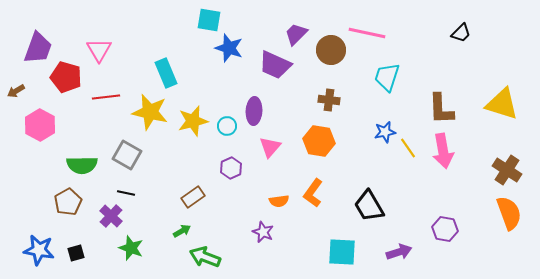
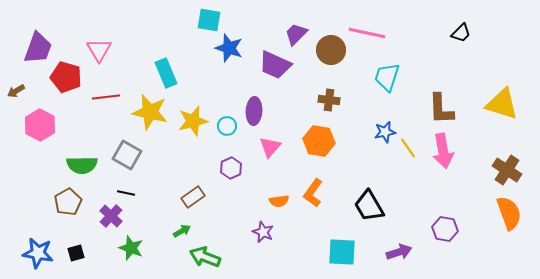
blue star at (39, 250): moved 1 px left, 3 px down
